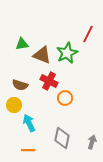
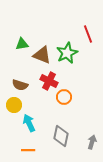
red line: rotated 48 degrees counterclockwise
orange circle: moved 1 px left, 1 px up
gray diamond: moved 1 px left, 2 px up
